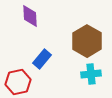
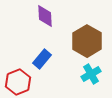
purple diamond: moved 15 px right
cyan cross: rotated 24 degrees counterclockwise
red hexagon: rotated 10 degrees counterclockwise
